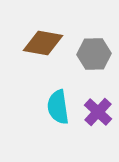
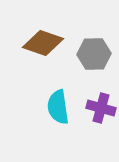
brown diamond: rotated 9 degrees clockwise
purple cross: moved 3 px right, 4 px up; rotated 28 degrees counterclockwise
